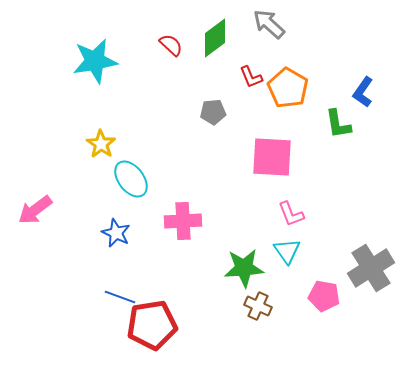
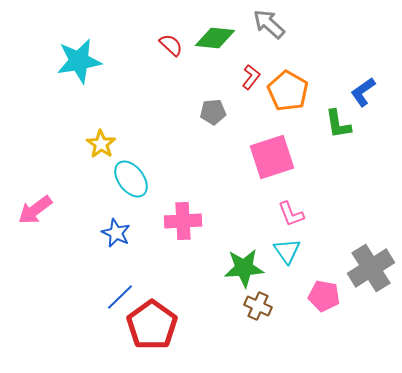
green diamond: rotated 42 degrees clockwise
cyan star: moved 16 px left
red L-shape: rotated 120 degrees counterclockwise
orange pentagon: moved 3 px down
blue L-shape: rotated 20 degrees clockwise
pink square: rotated 21 degrees counterclockwise
blue line: rotated 64 degrees counterclockwise
red pentagon: rotated 27 degrees counterclockwise
